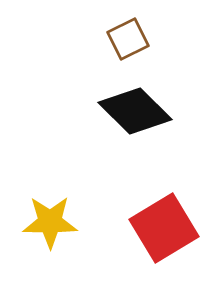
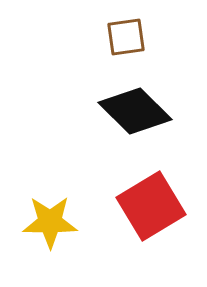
brown square: moved 2 px left, 2 px up; rotated 18 degrees clockwise
red square: moved 13 px left, 22 px up
